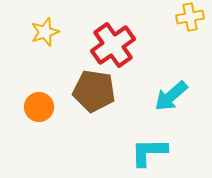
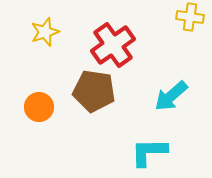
yellow cross: rotated 20 degrees clockwise
